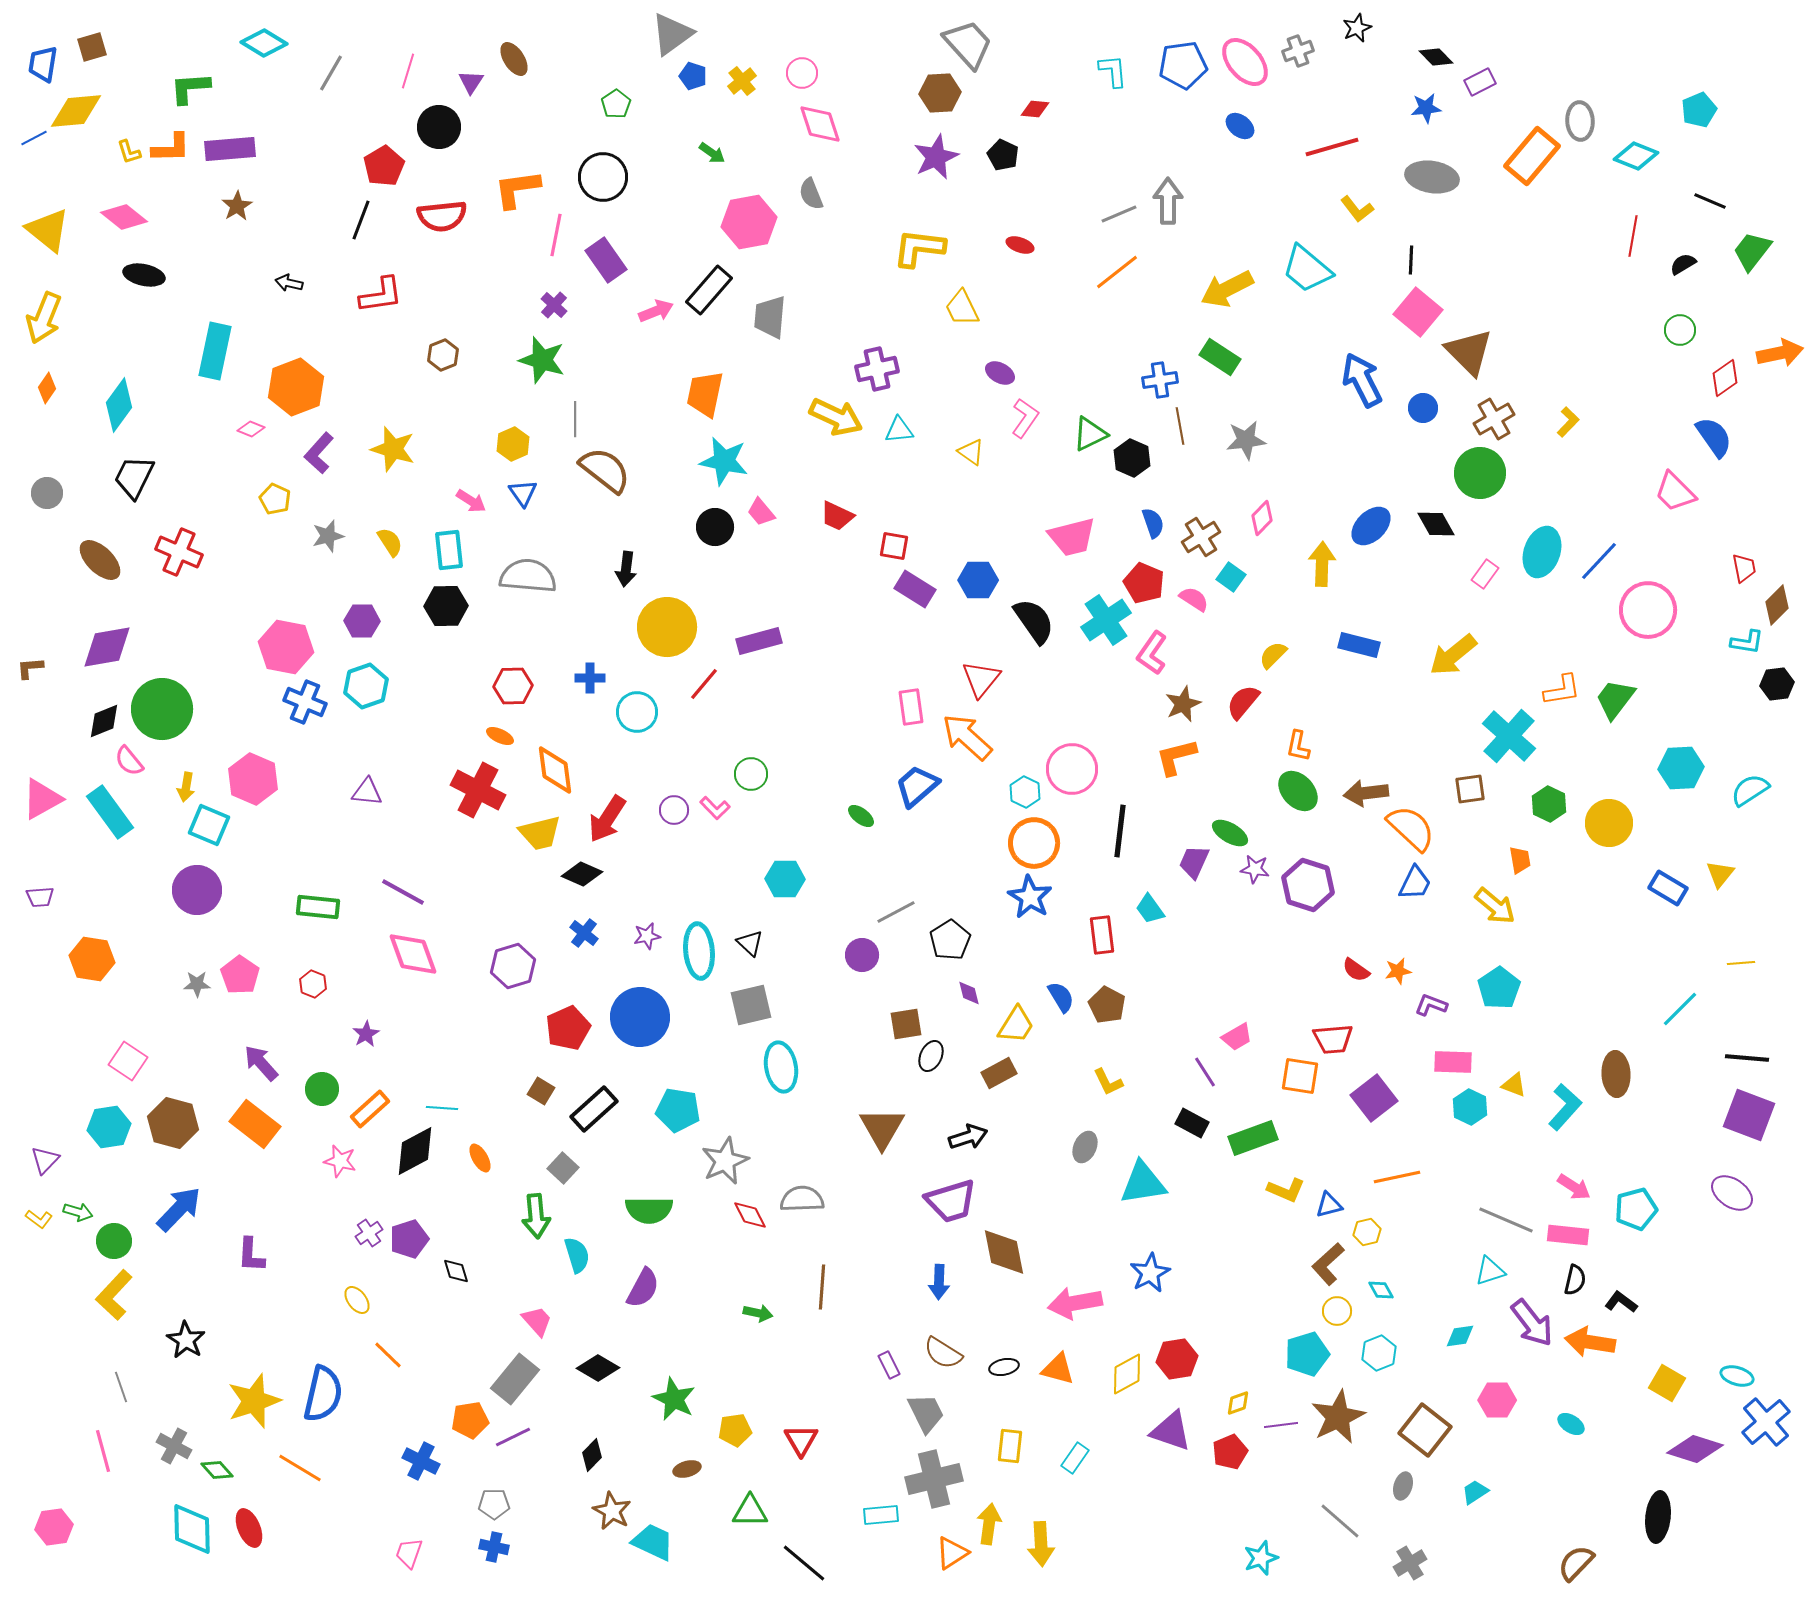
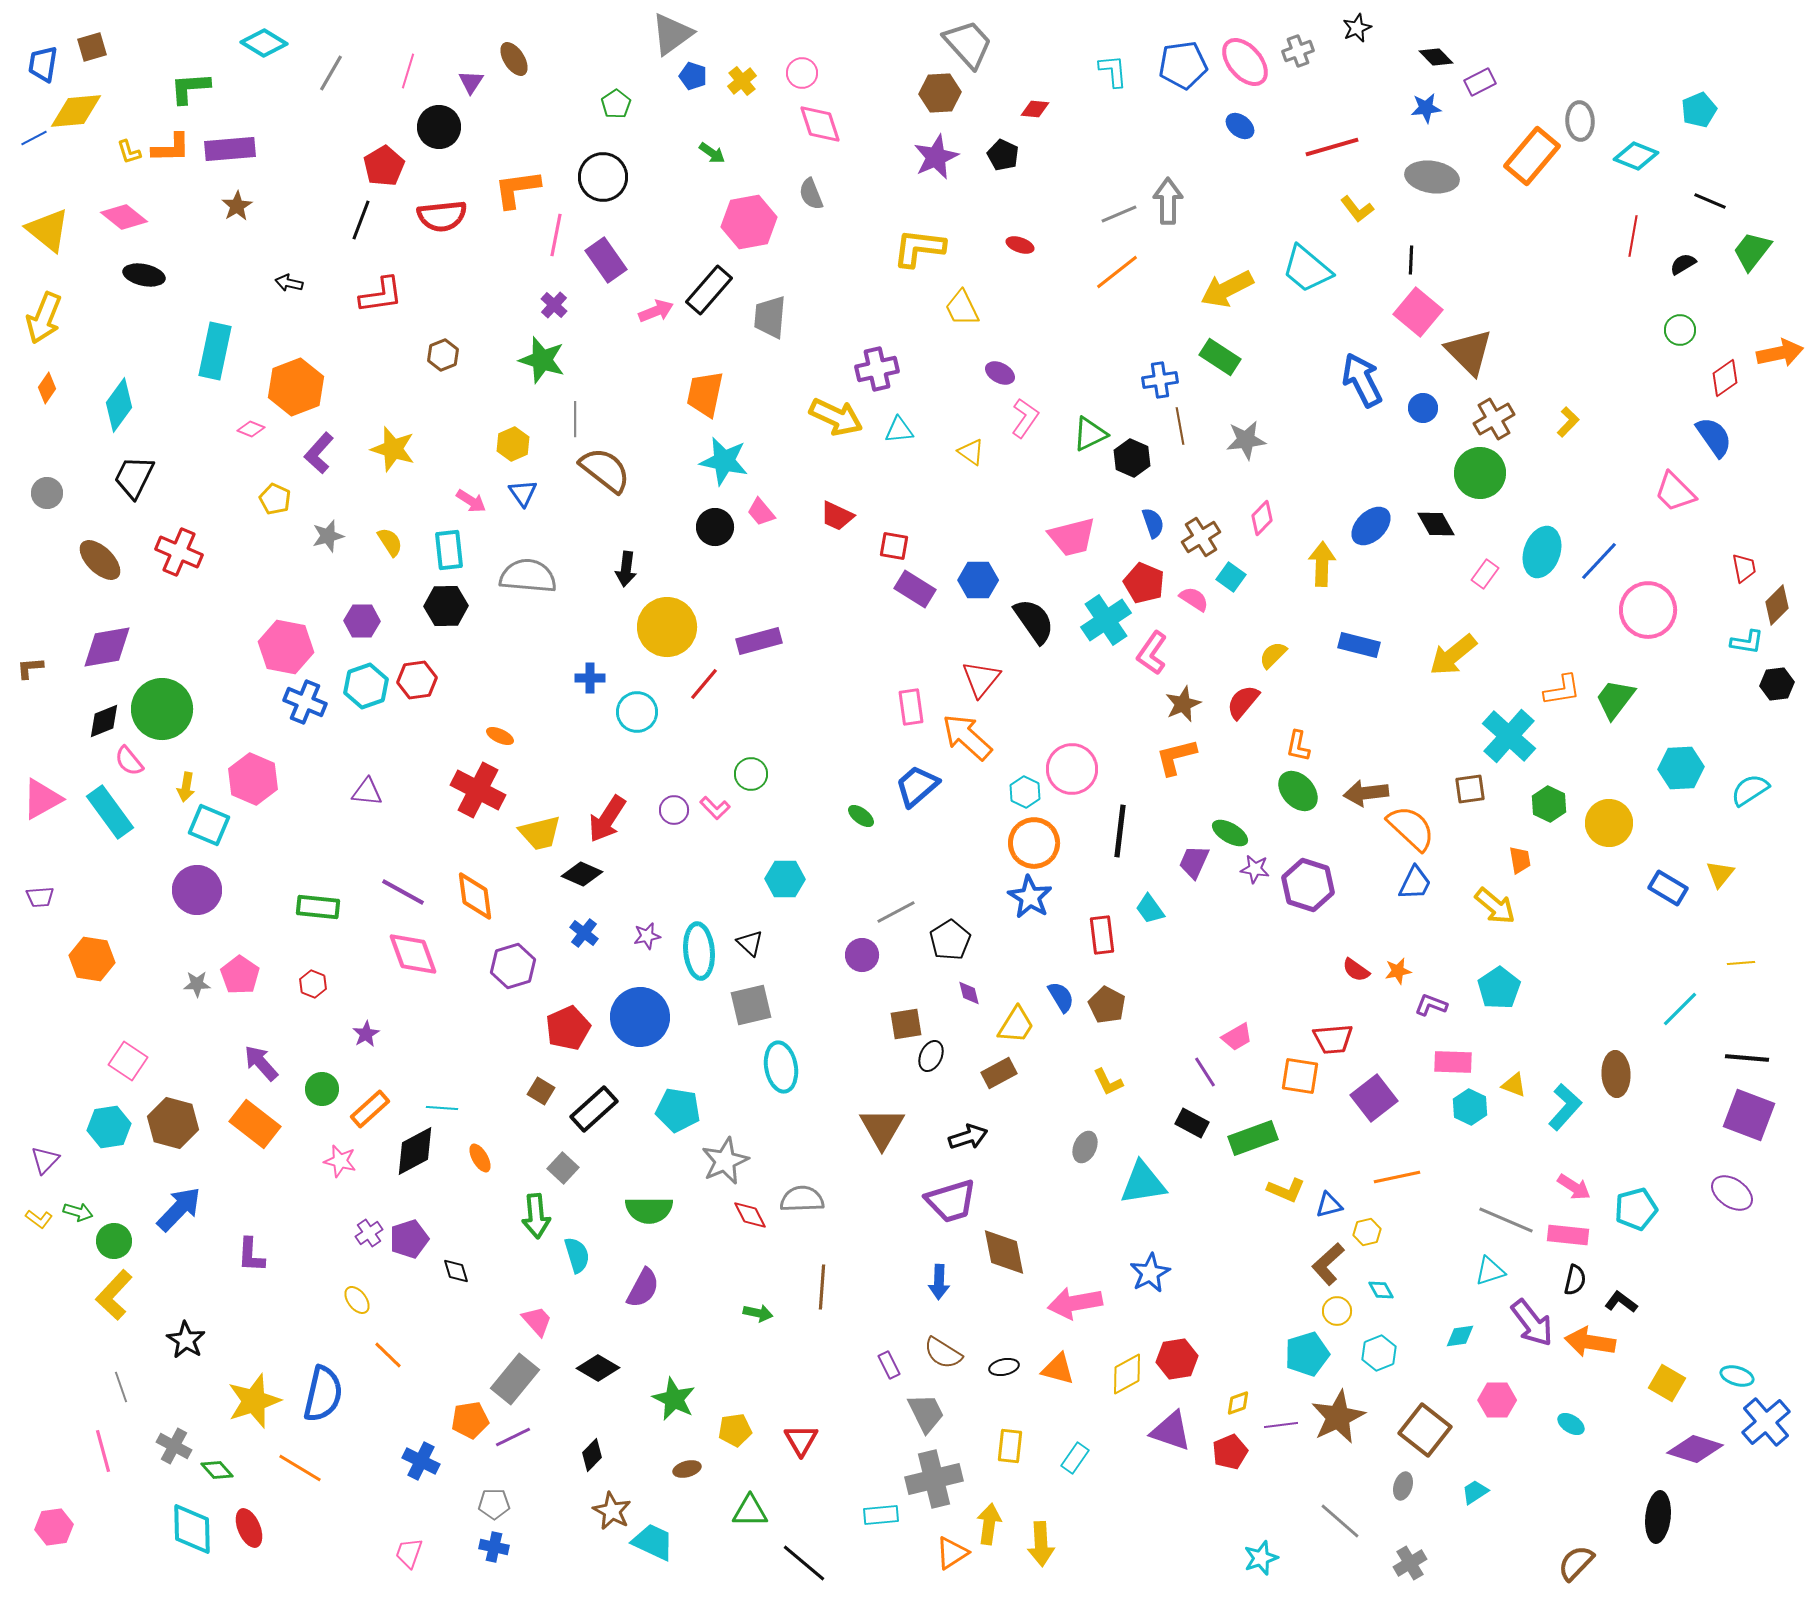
red hexagon at (513, 686): moved 96 px left, 6 px up; rotated 6 degrees counterclockwise
orange diamond at (555, 770): moved 80 px left, 126 px down
